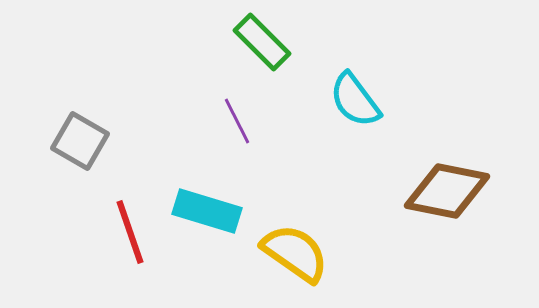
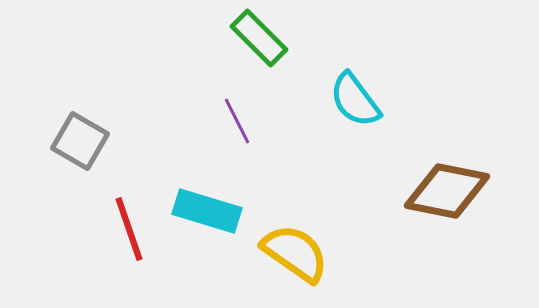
green rectangle: moved 3 px left, 4 px up
red line: moved 1 px left, 3 px up
